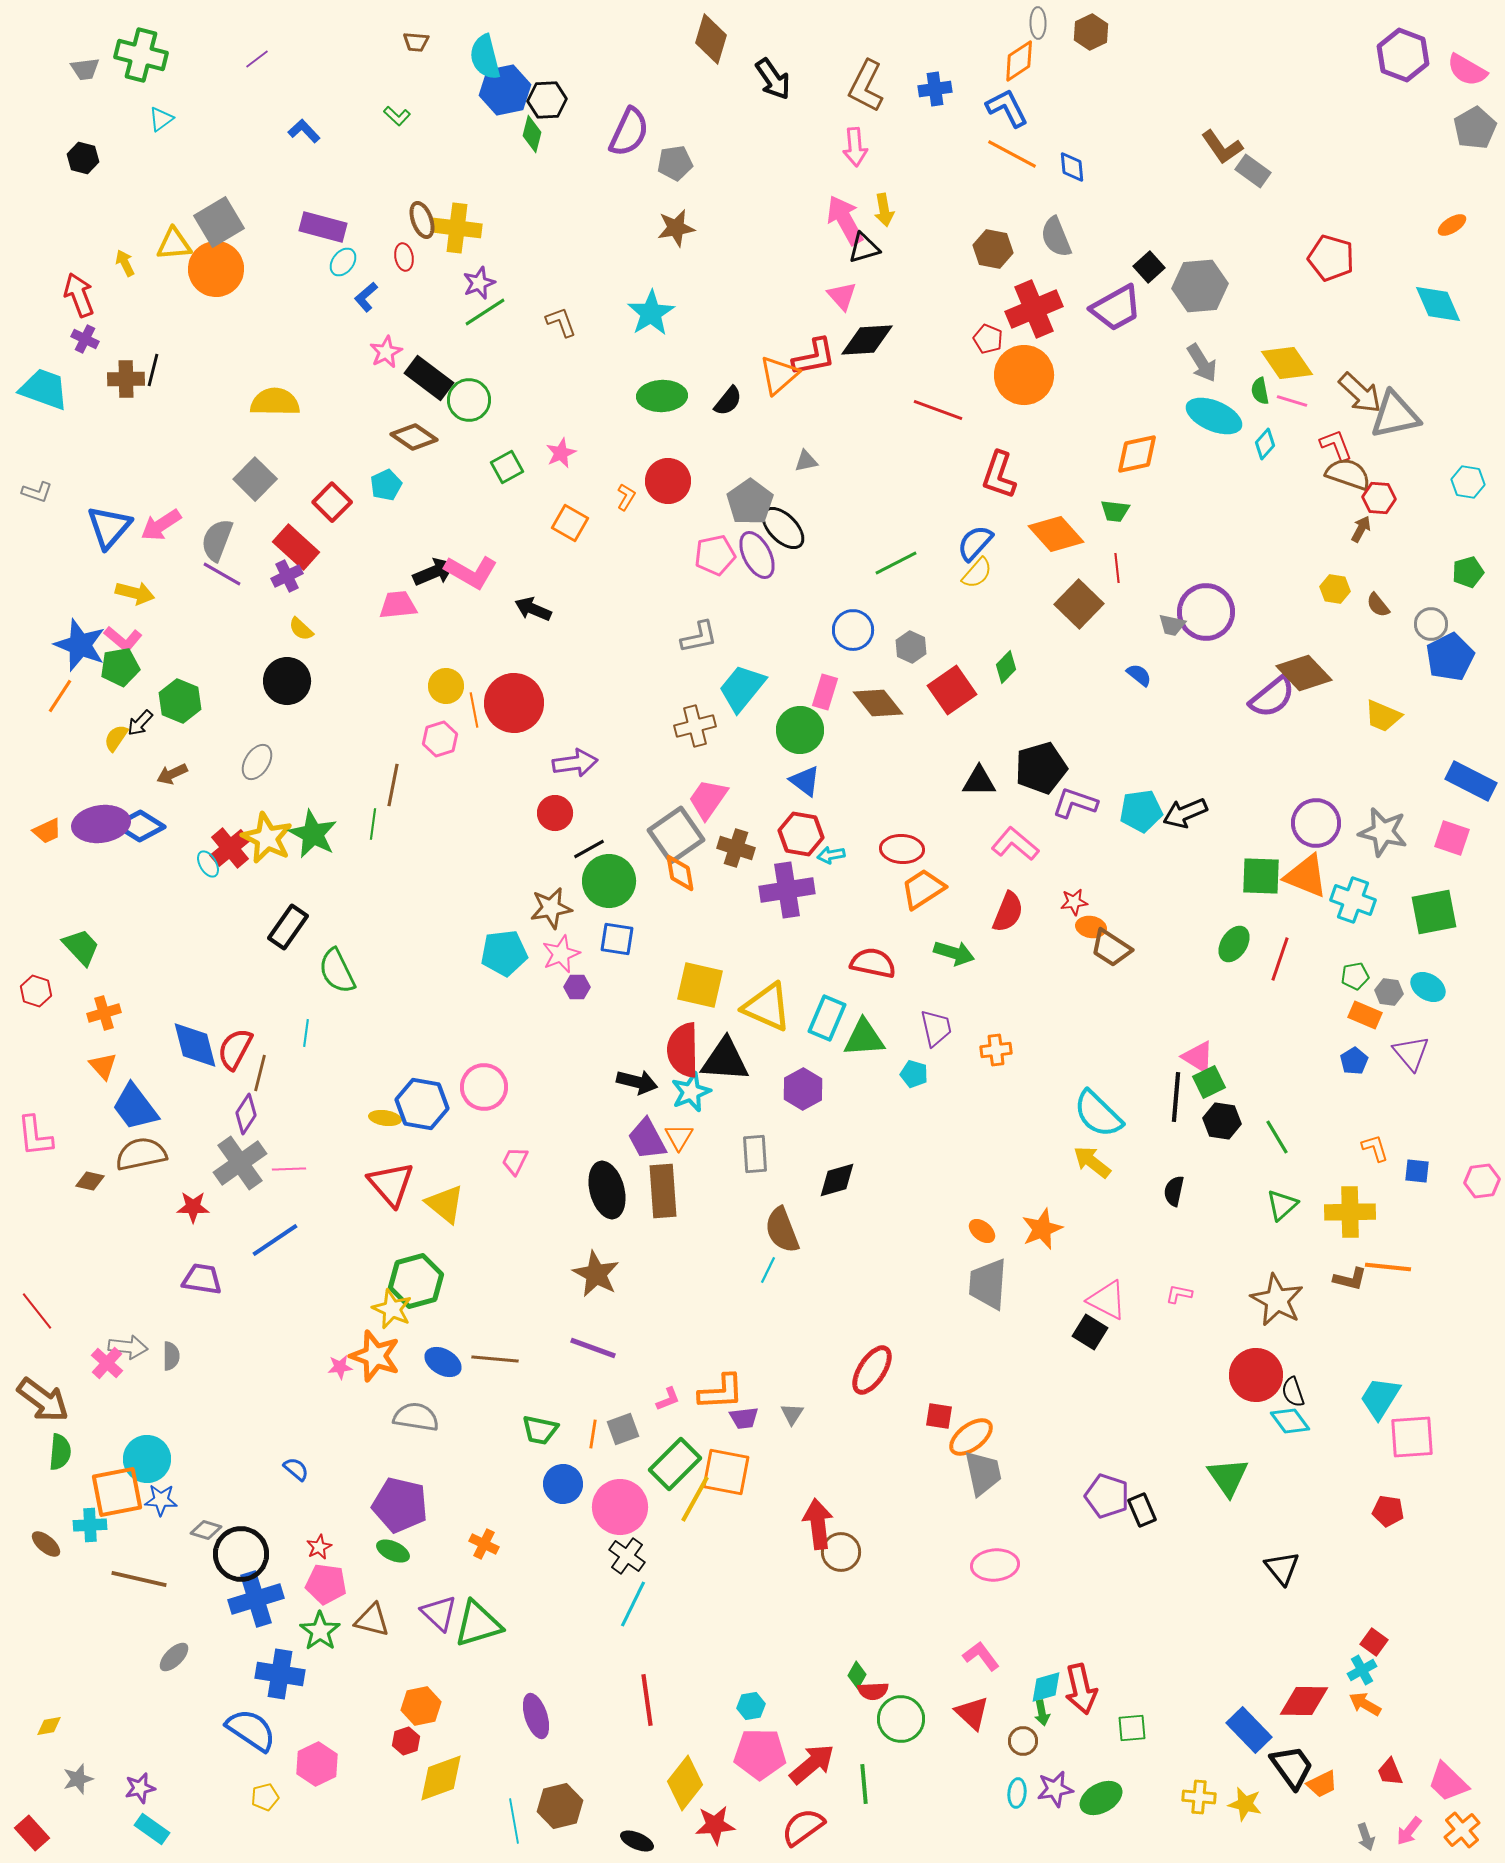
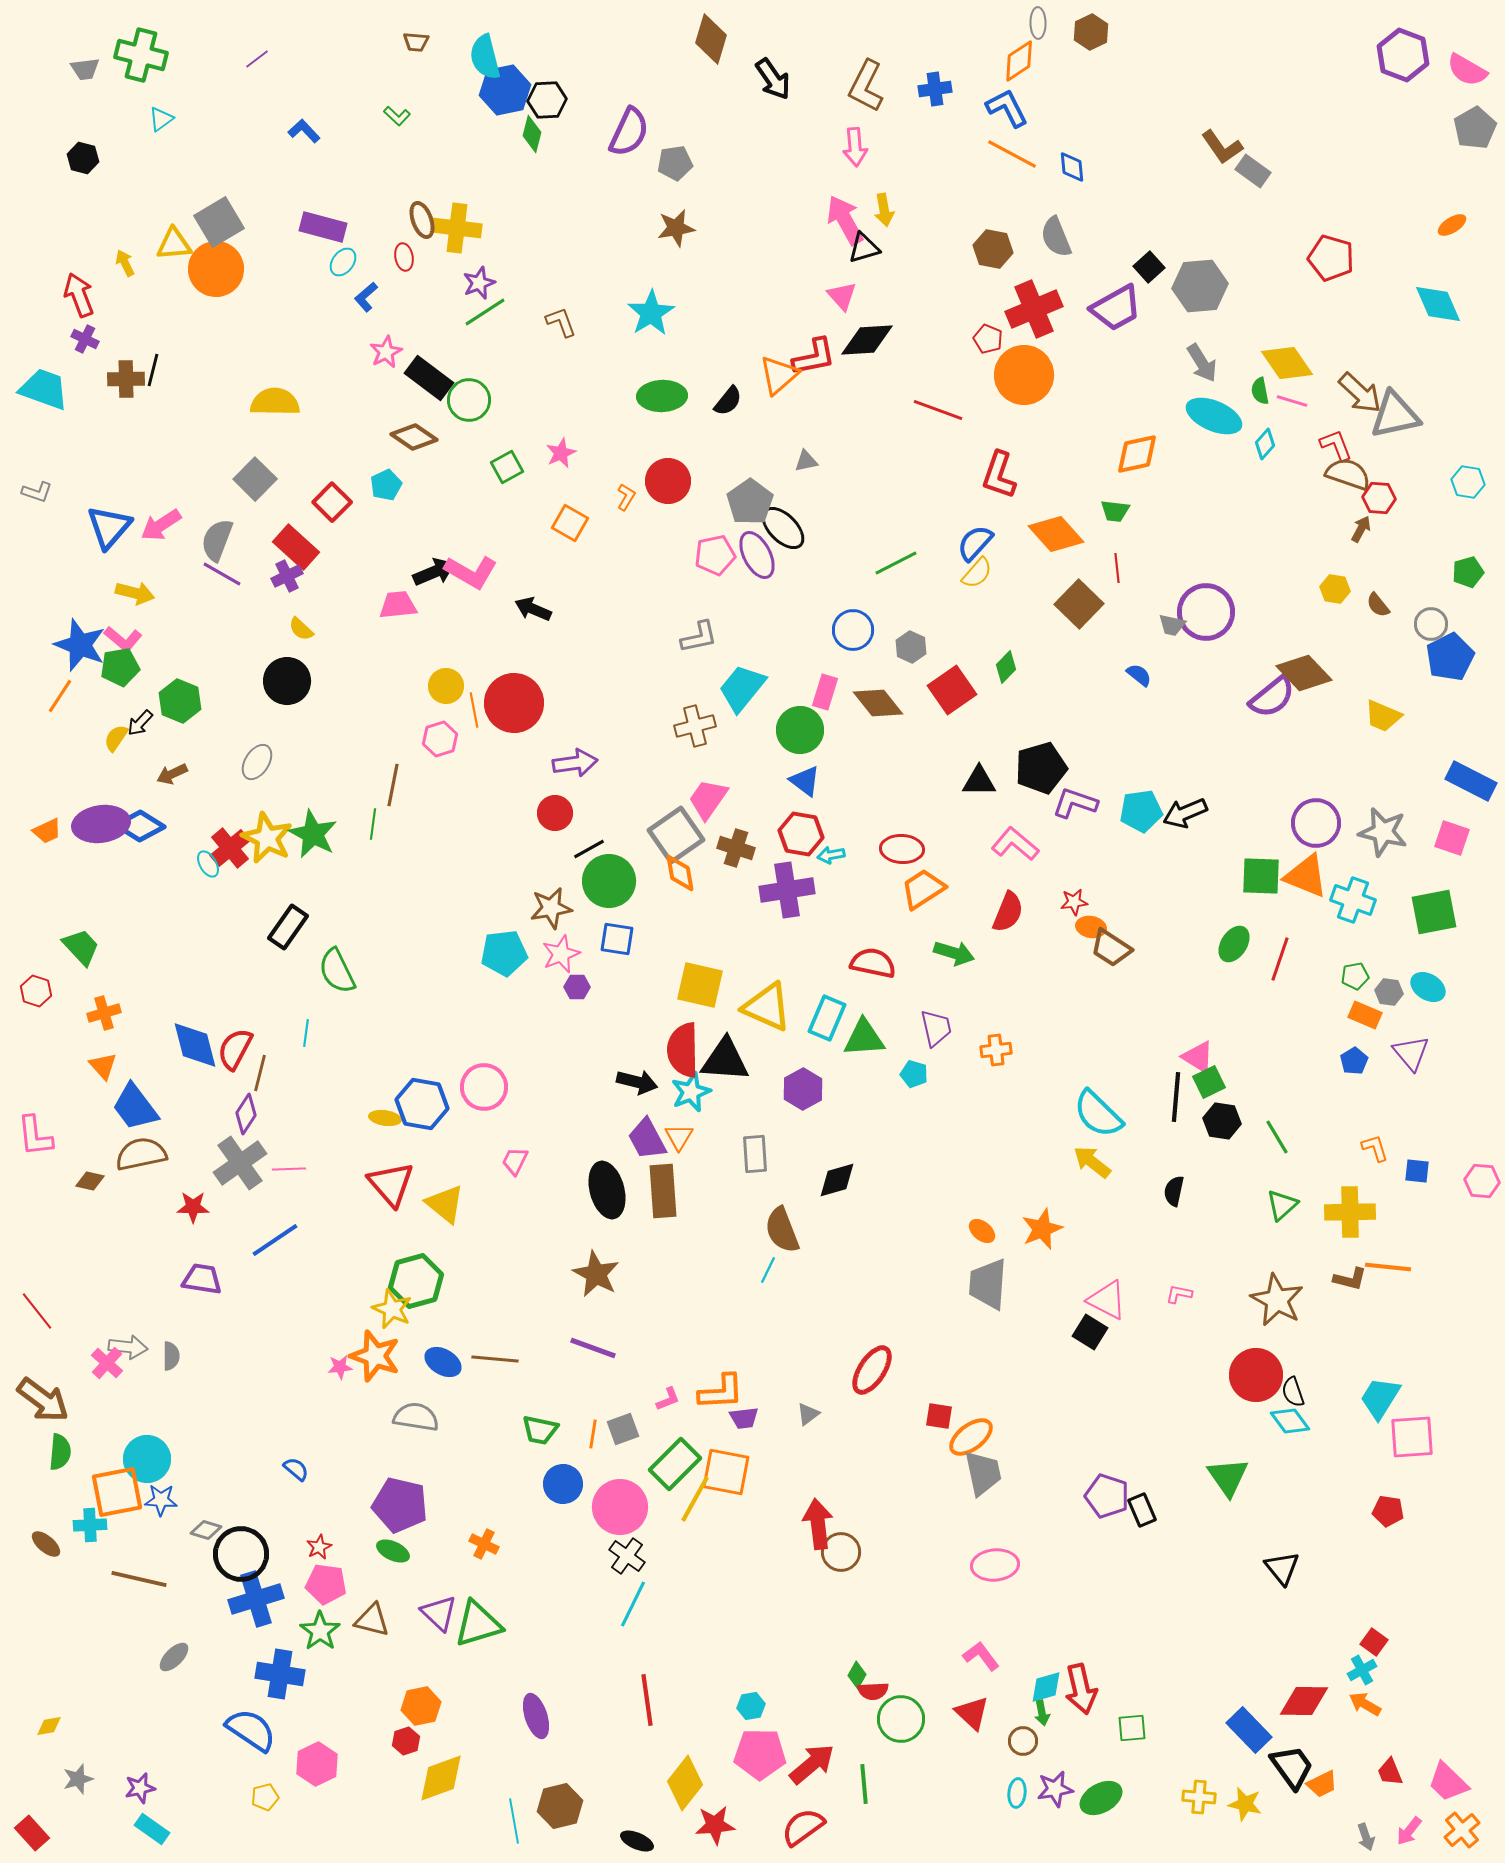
pink hexagon at (1482, 1181): rotated 12 degrees clockwise
gray triangle at (792, 1414): moved 16 px right; rotated 20 degrees clockwise
